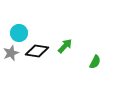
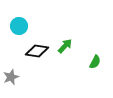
cyan circle: moved 7 px up
gray star: moved 24 px down
